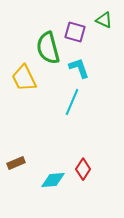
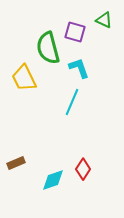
cyan diamond: rotated 15 degrees counterclockwise
